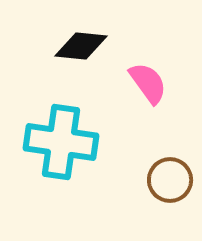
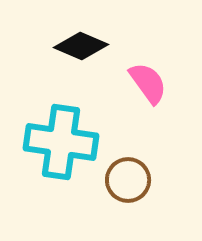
black diamond: rotated 18 degrees clockwise
brown circle: moved 42 px left
